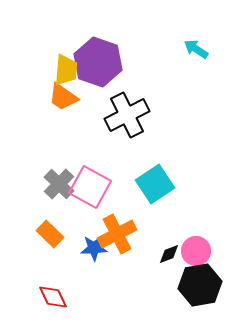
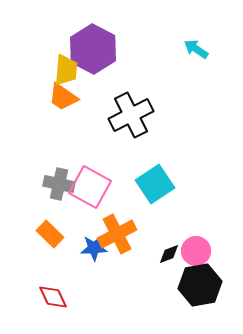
purple hexagon: moved 5 px left, 13 px up; rotated 9 degrees clockwise
black cross: moved 4 px right
gray cross: rotated 32 degrees counterclockwise
